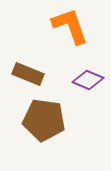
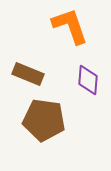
purple diamond: rotated 72 degrees clockwise
